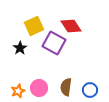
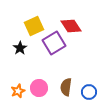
purple square: rotated 30 degrees clockwise
blue circle: moved 1 px left, 2 px down
